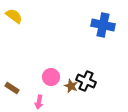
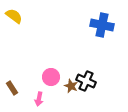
blue cross: moved 1 px left
brown rectangle: rotated 24 degrees clockwise
pink arrow: moved 3 px up
